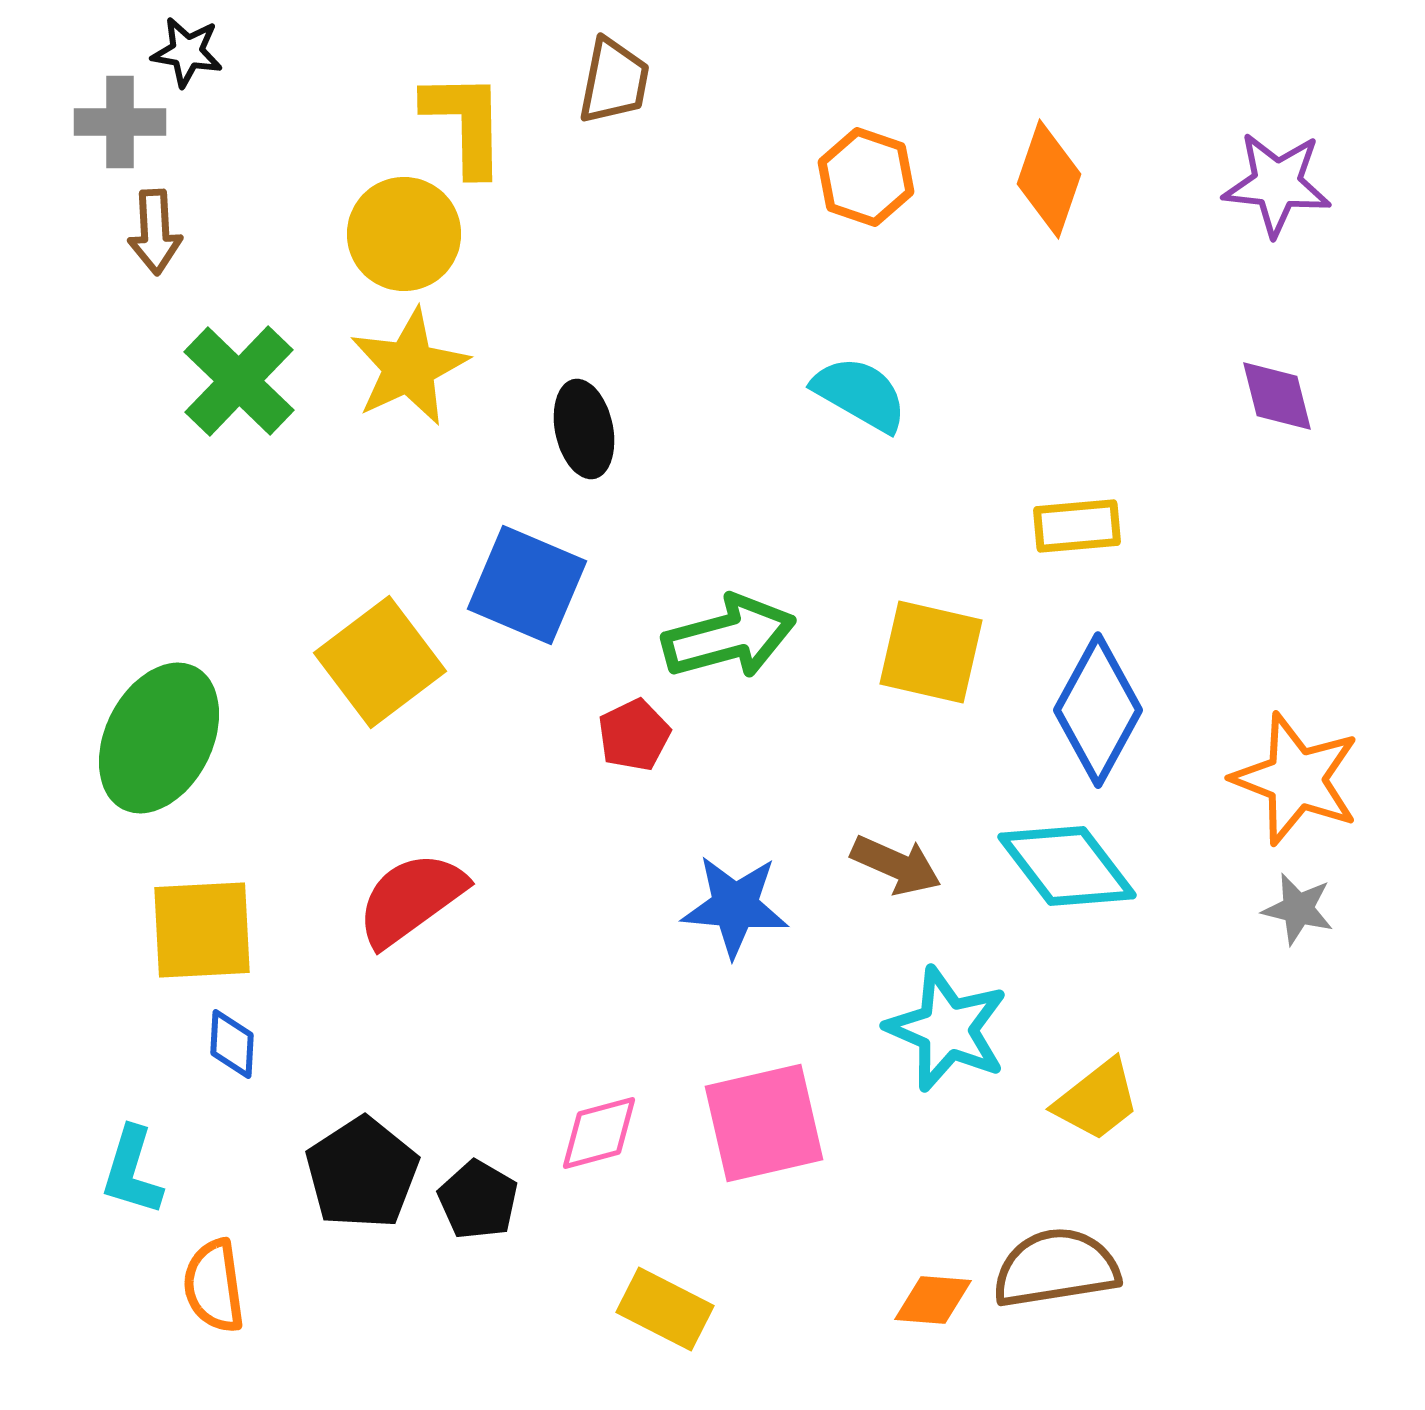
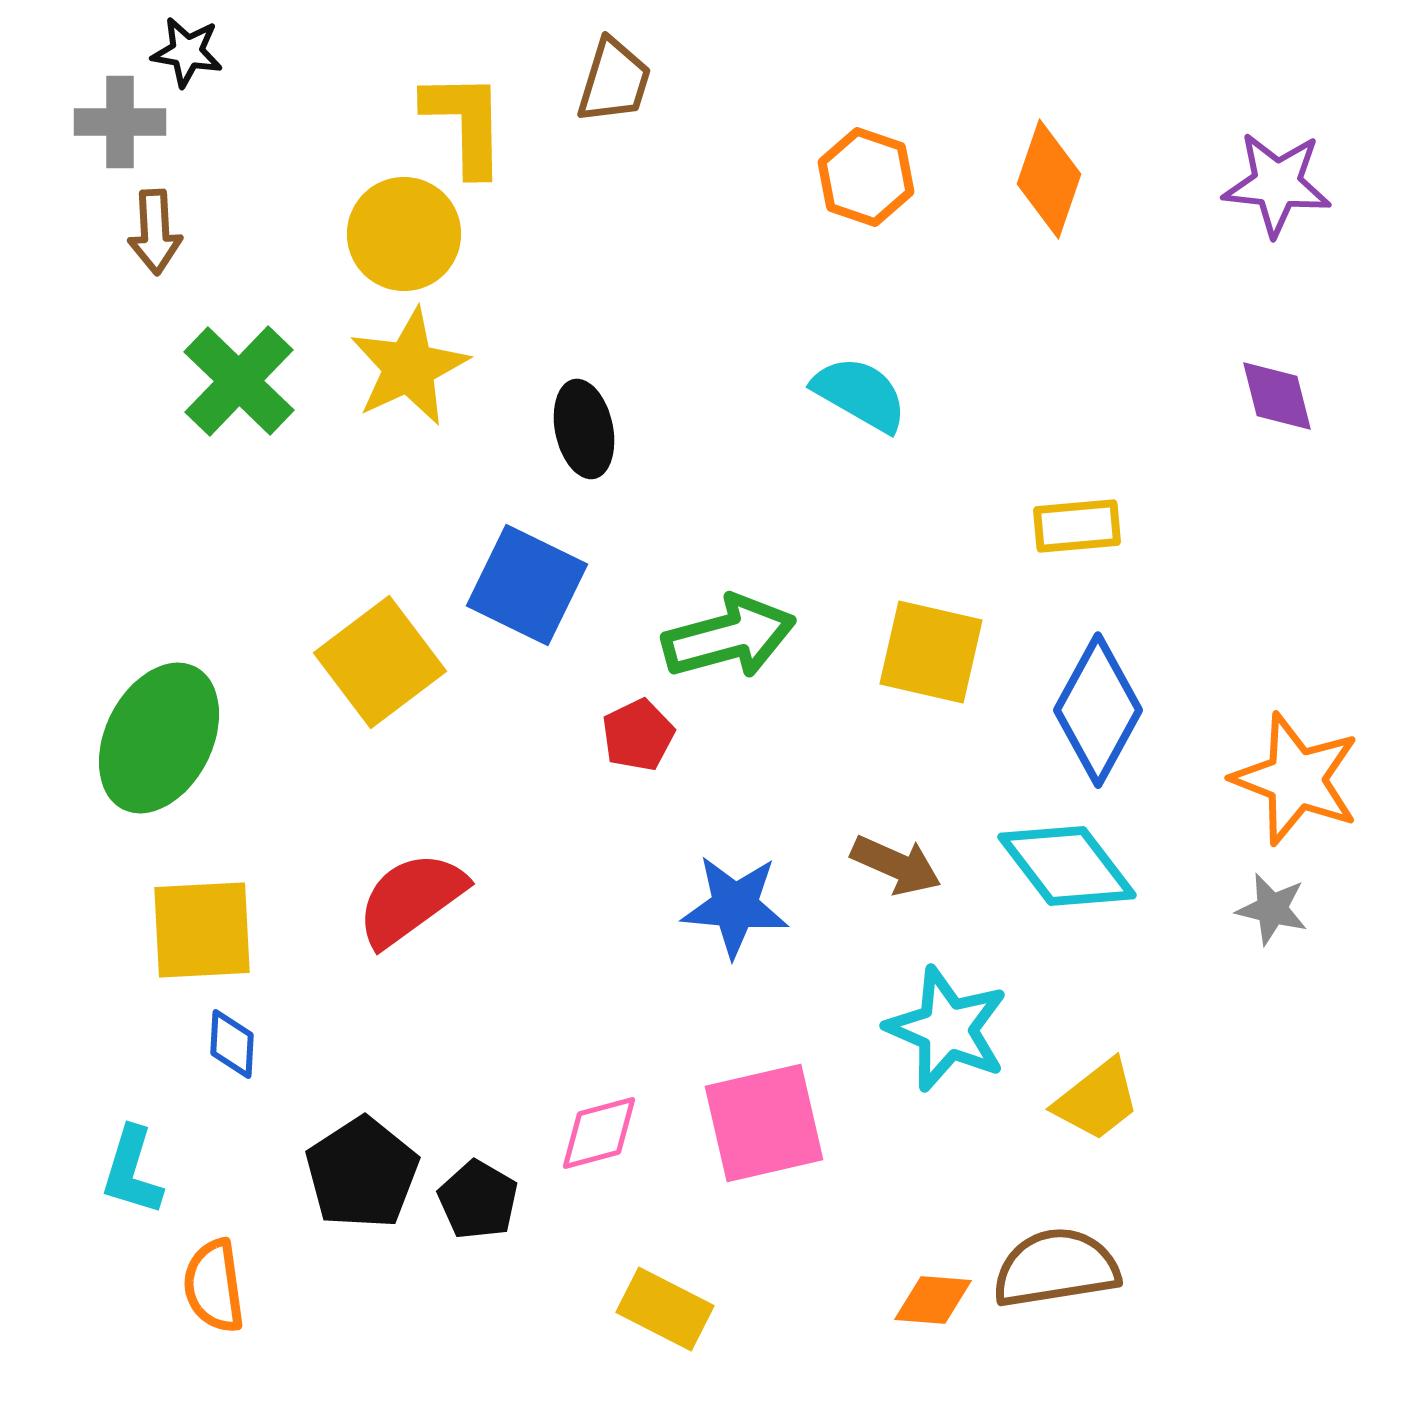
brown trapezoid at (614, 81): rotated 6 degrees clockwise
blue square at (527, 585): rotated 3 degrees clockwise
red pentagon at (634, 735): moved 4 px right
gray star at (1298, 909): moved 26 px left
